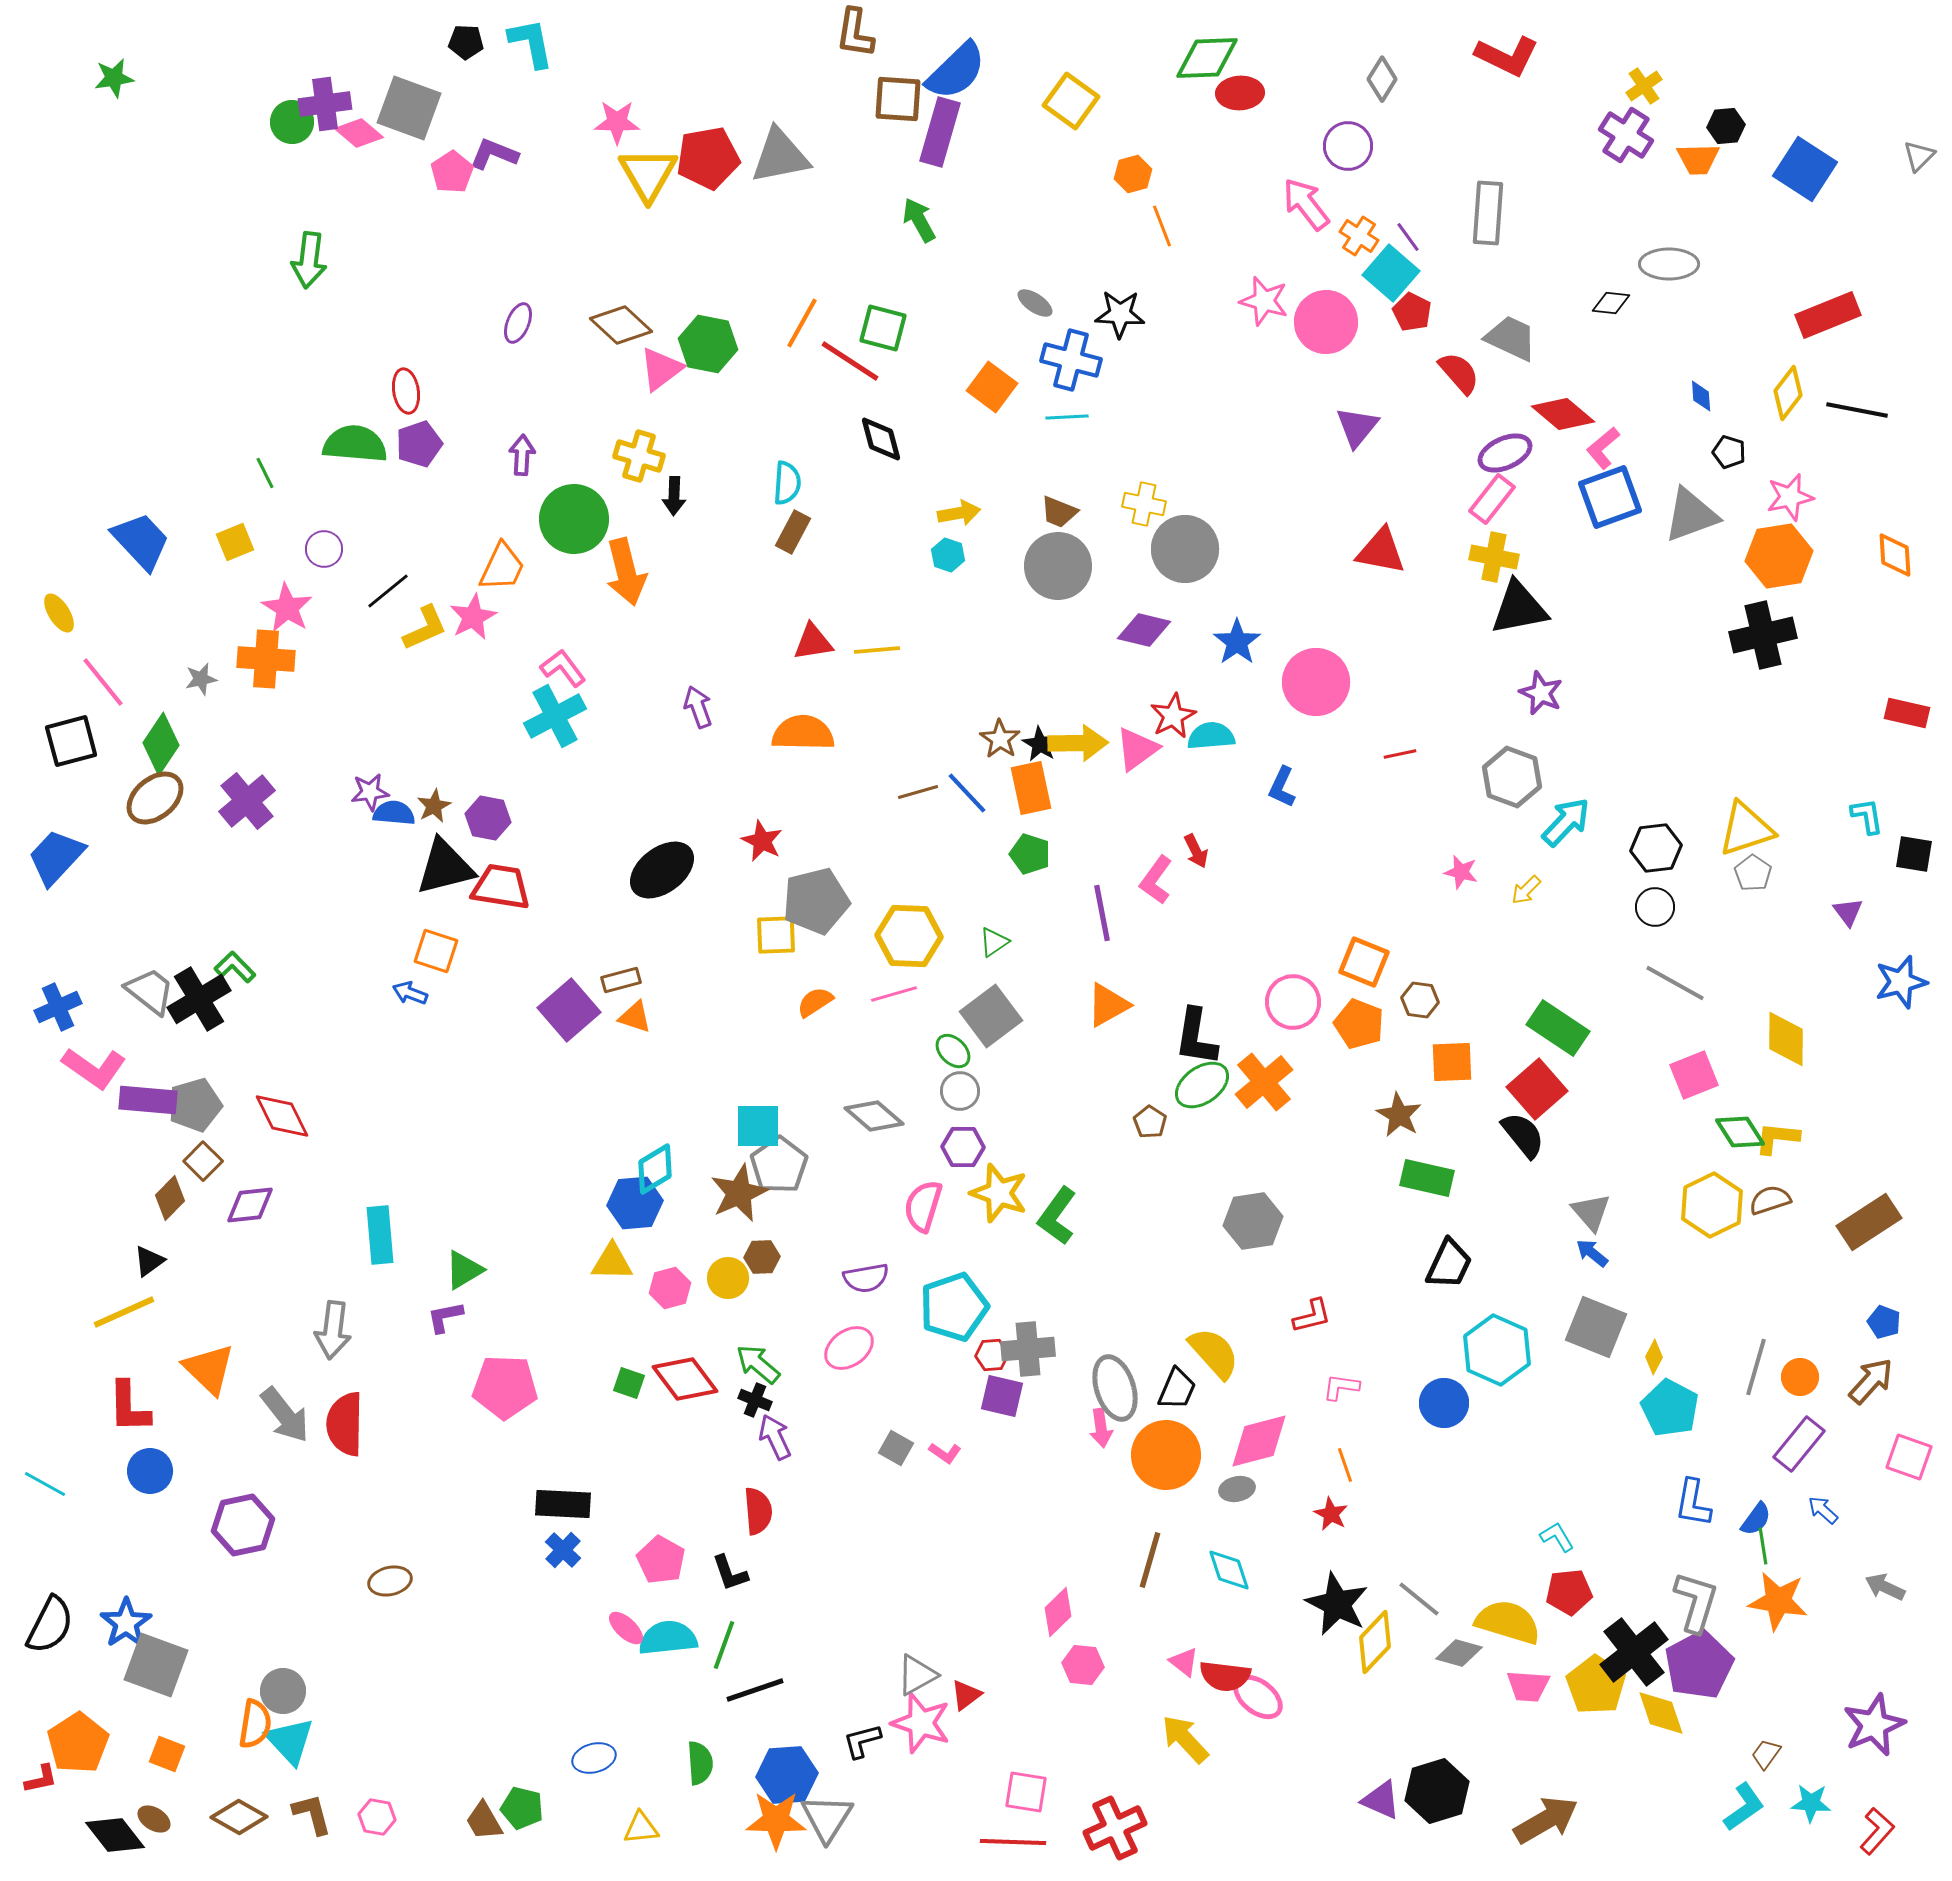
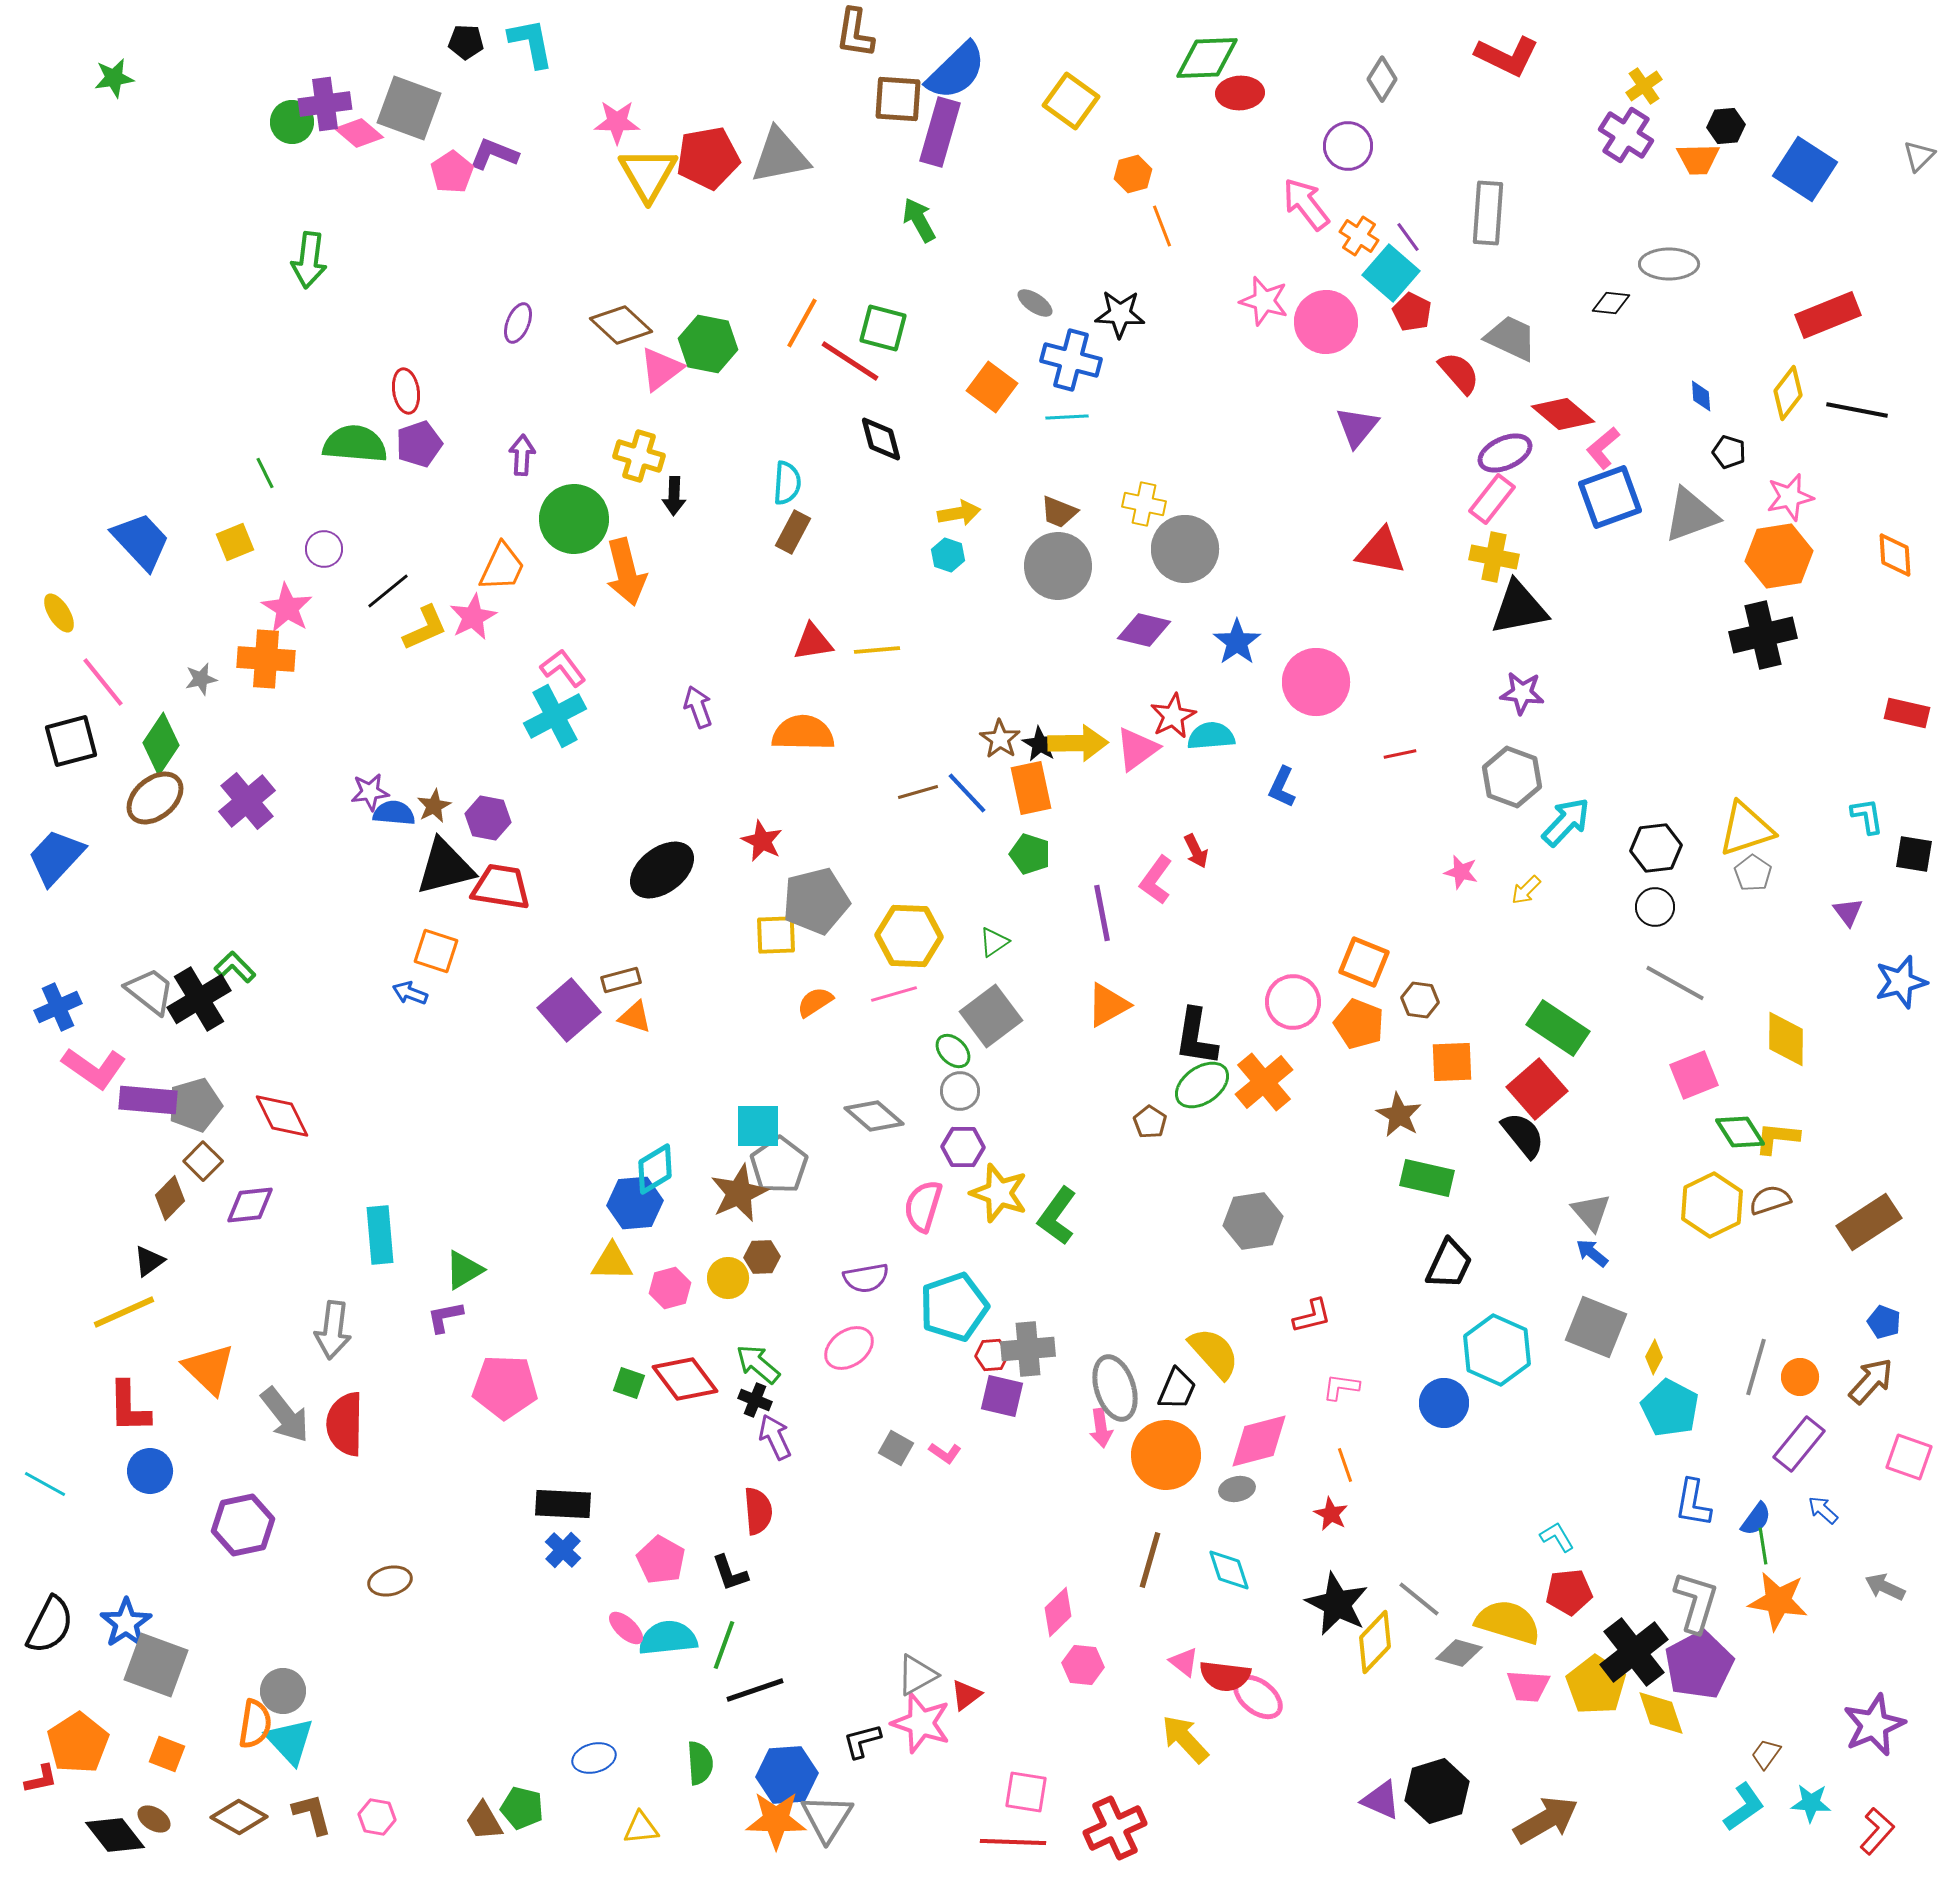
purple star at (1541, 693): moved 19 px left; rotated 18 degrees counterclockwise
